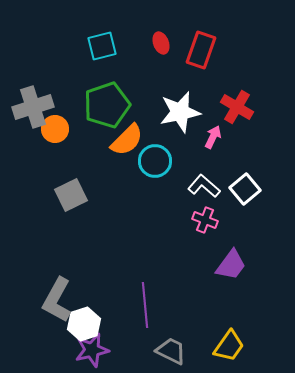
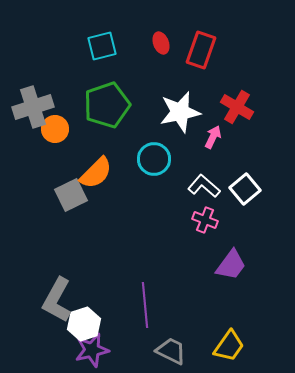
orange semicircle: moved 31 px left, 33 px down
cyan circle: moved 1 px left, 2 px up
